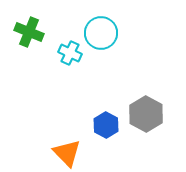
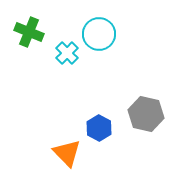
cyan circle: moved 2 px left, 1 px down
cyan cross: moved 3 px left; rotated 20 degrees clockwise
gray hexagon: rotated 16 degrees counterclockwise
blue hexagon: moved 7 px left, 3 px down
